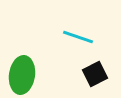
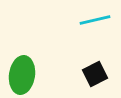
cyan line: moved 17 px right, 17 px up; rotated 32 degrees counterclockwise
